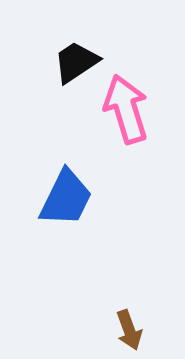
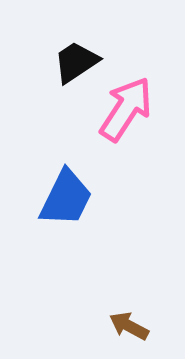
pink arrow: rotated 50 degrees clockwise
brown arrow: moved 4 px up; rotated 138 degrees clockwise
